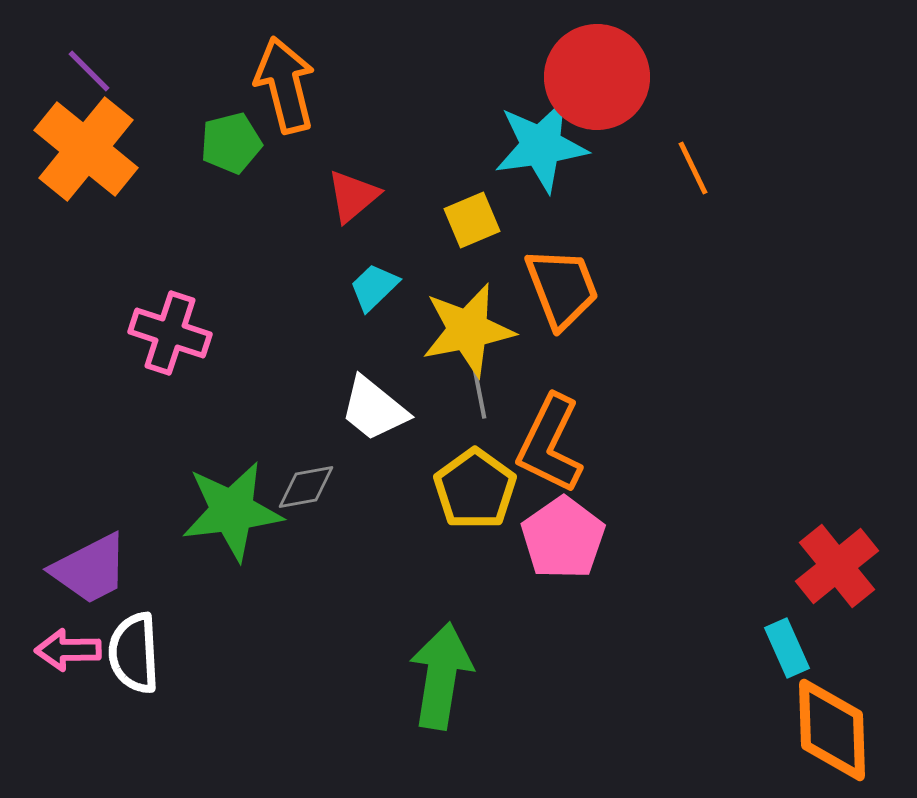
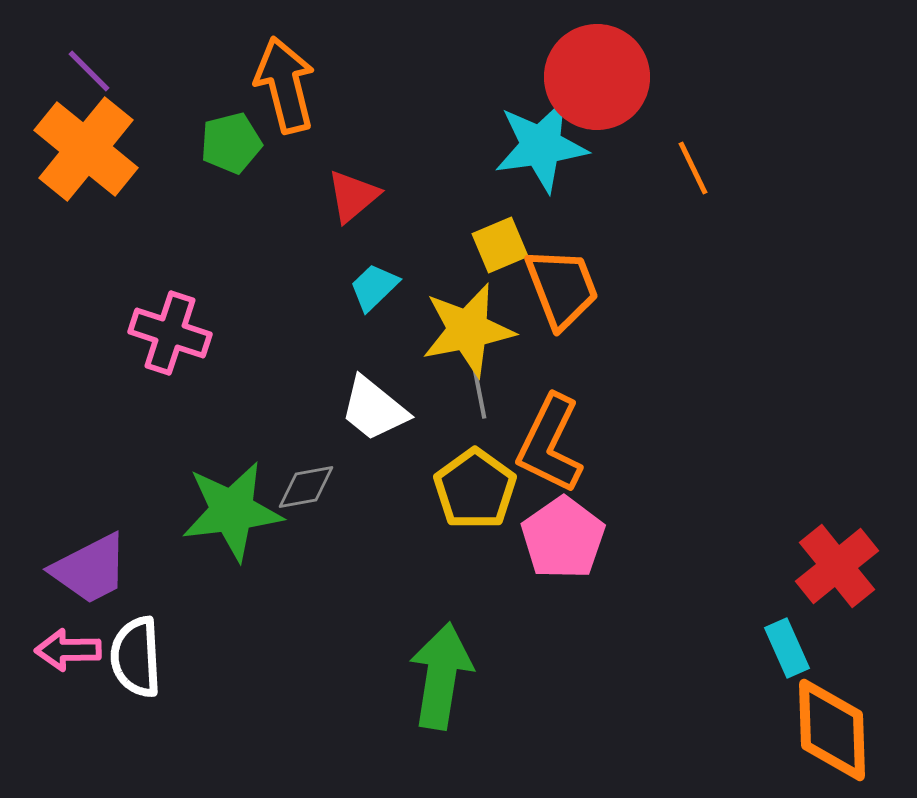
yellow square: moved 28 px right, 25 px down
white semicircle: moved 2 px right, 4 px down
